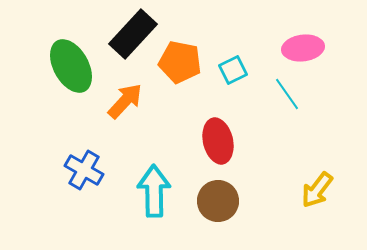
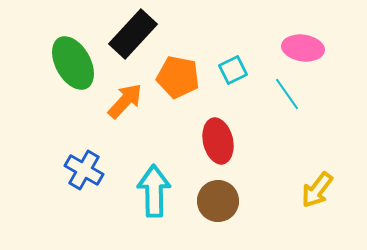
pink ellipse: rotated 15 degrees clockwise
orange pentagon: moved 2 px left, 15 px down
green ellipse: moved 2 px right, 3 px up
